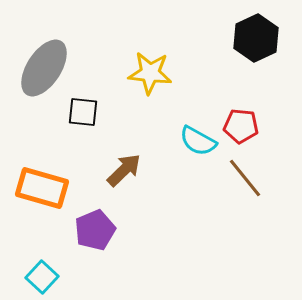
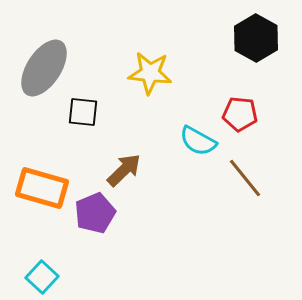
black hexagon: rotated 6 degrees counterclockwise
red pentagon: moved 1 px left, 12 px up
purple pentagon: moved 17 px up
